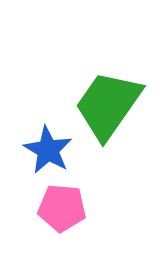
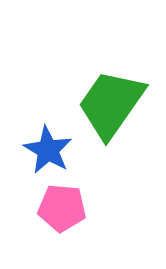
green trapezoid: moved 3 px right, 1 px up
